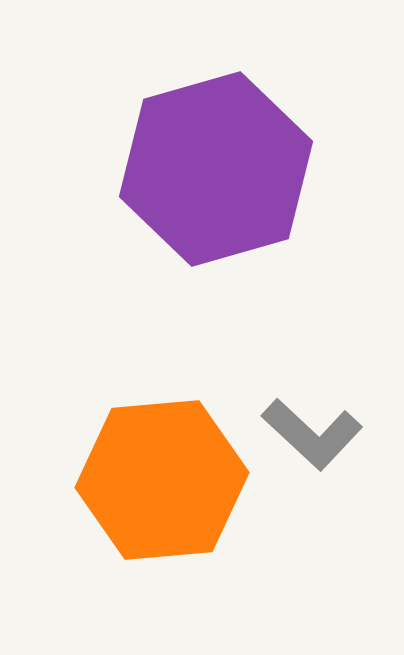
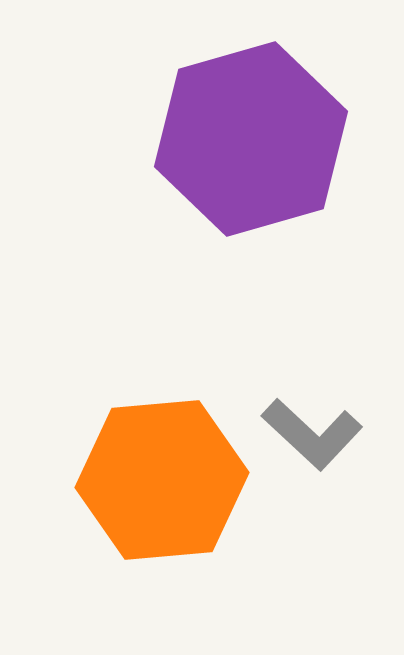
purple hexagon: moved 35 px right, 30 px up
